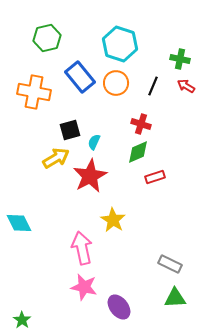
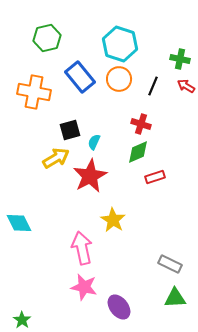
orange circle: moved 3 px right, 4 px up
